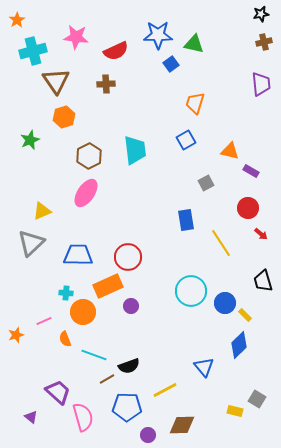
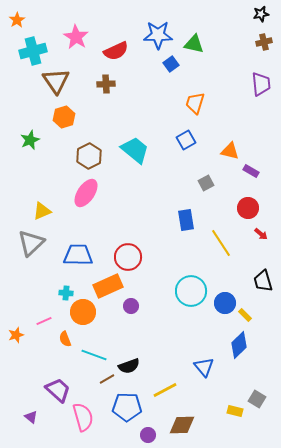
pink star at (76, 37): rotated 25 degrees clockwise
cyan trapezoid at (135, 150): rotated 44 degrees counterclockwise
purple trapezoid at (58, 392): moved 2 px up
